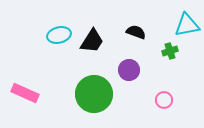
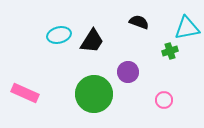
cyan triangle: moved 3 px down
black semicircle: moved 3 px right, 10 px up
purple circle: moved 1 px left, 2 px down
